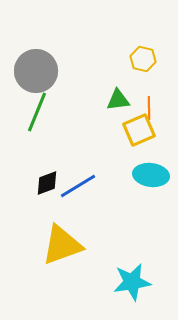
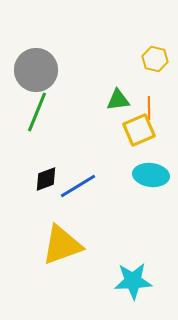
yellow hexagon: moved 12 px right
gray circle: moved 1 px up
black diamond: moved 1 px left, 4 px up
cyan star: moved 1 px right, 1 px up; rotated 6 degrees clockwise
